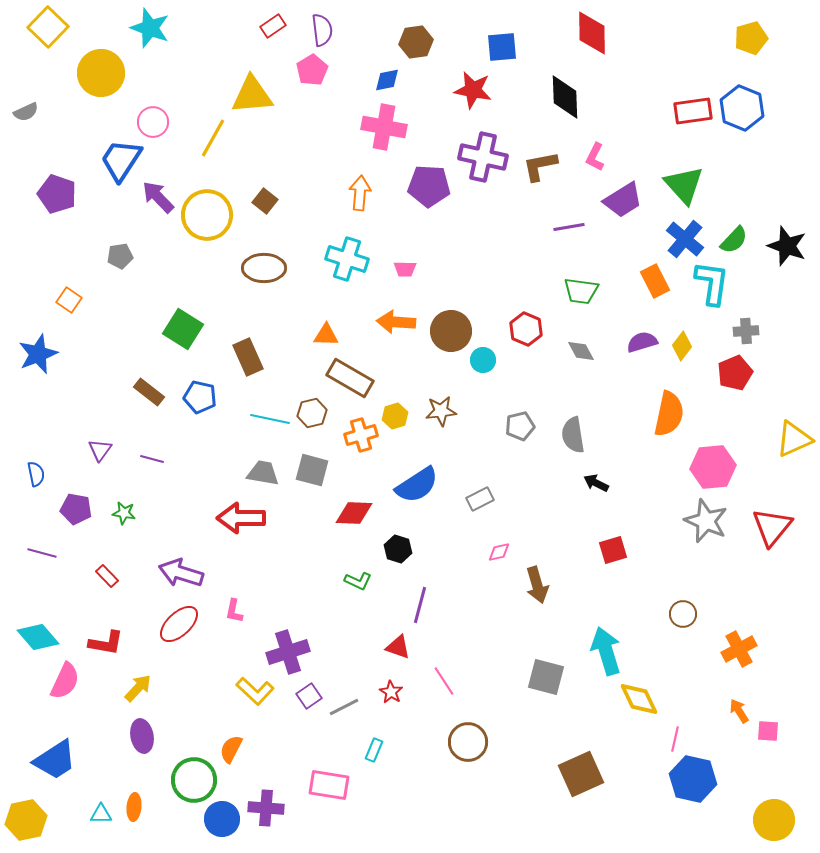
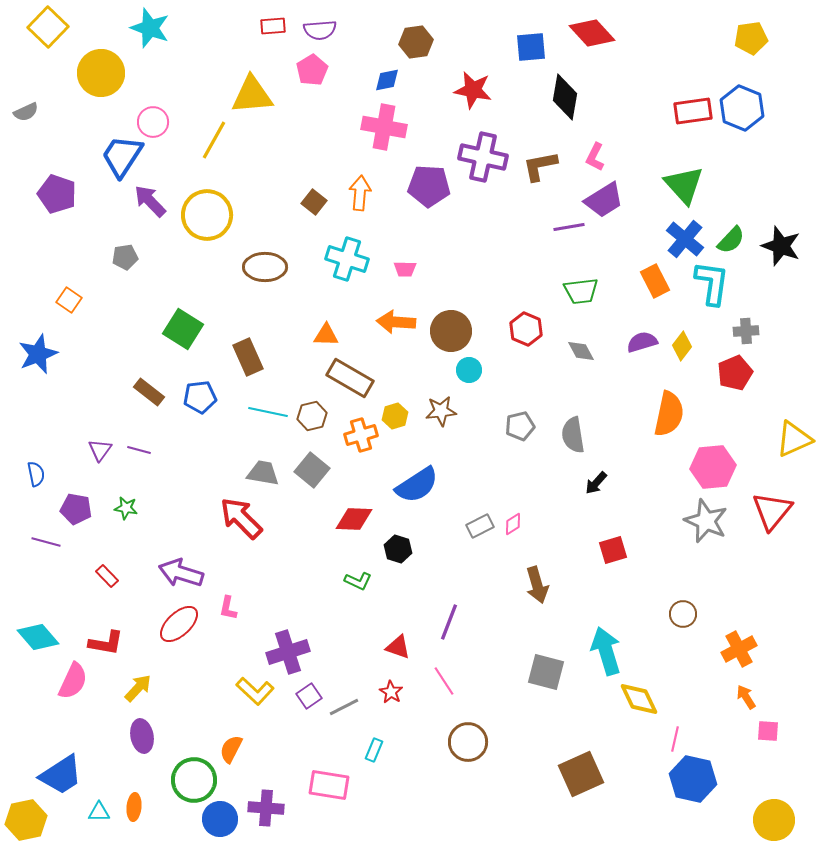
red rectangle at (273, 26): rotated 30 degrees clockwise
purple semicircle at (322, 30): moved 2 px left; rotated 92 degrees clockwise
red diamond at (592, 33): rotated 42 degrees counterclockwise
yellow pentagon at (751, 38): rotated 8 degrees clockwise
blue square at (502, 47): moved 29 px right
black diamond at (565, 97): rotated 12 degrees clockwise
yellow line at (213, 138): moved 1 px right, 2 px down
blue trapezoid at (121, 160): moved 1 px right, 4 px up
purple arrow at (158, 197): moved 8 px left, 4 px down
purple trapezoid at (623, 200): moved 19 px left
brown square at (265, 201): moved 49 px right, 1 px down
green semicircle at (734, 240): moved 3 px left
black star at (787, 246): moved 6 px left
gray pentagon at (120, 256): moved 5 px right, 1 px down
brown ellipse at (264, 268): moved 1 px right, 1 px up
green trapezoid at (581, 291): rotated 15 degrees counterclockwise
cyan circle at (483, 360): moved 14 px left, 10 px down
blue pentagon at (200, 397): rotated 20 degrees counterclockwise
brown hexagon at (312, 413): moved 3 px down
cyan line at (270, 419): moved 2 px left, 7 px up
purple line at (152, 459): moved 13 px left, 9 px up
gray square at (312, 470): rotated 24 degrees clockwise
black arrow at (596, 483): rotated 75 degrees counterclockwise
gray rectangle at (480, 499): moved 27 px down
green star at (124, 513): moved 2 px right, 5 px up
red diamond at (354, 513): moved 6 px down
red arrow at (241, 518): rotated 45 degrees clockwise
red triangle at (772, 527): moved 16 px up
pink diamond at (499, 552): moved 14 px right, 28 px up; rotated 20 degrees counterclockwise
purple line at (42, 553): moved 4 px right, 11 px up
purple line at (420, 605): moved 29 px right, 17 px down; rotated 6 degrees clockwise
pink L-shape at (234, 611): moved 6 px left, 3 px up
gray square at (546, 677): moved 5 px up
pink semicircle at (65, 681): moved 8 px right
orange arrow at (739, 711): moved 7 px right, 14 px up
blue trapezoid at (55, 760): moved 6 px right, 15 px down
cyan triangle at (101, 814): moved 2 px left, 2 px up
blue circle at (222, 819): moved 2 px left
